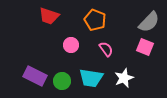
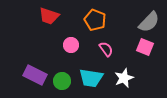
purple rectangle: moved 1 px up
